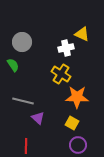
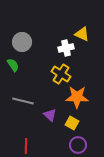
purple triangle: moved 12 px right, 3 px up
